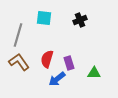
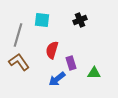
cyan square: moved 2 px left, 2 px down
red semicircle: moved 5 px right, 9 px up
purple rectangle: moved 2 px right
